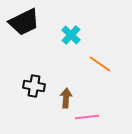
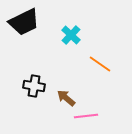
brown arrow: rotated 54 degrees counterclockwise
pink line: moved 1 px left, 1 px up
